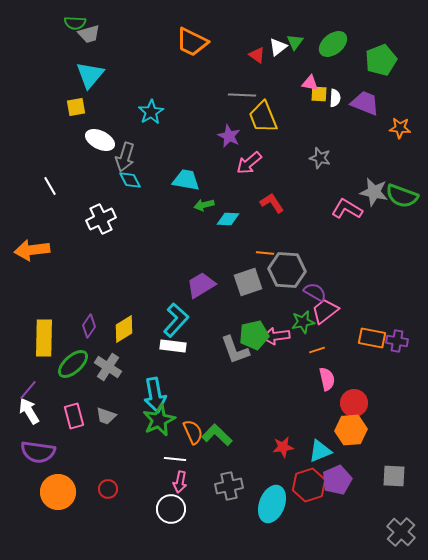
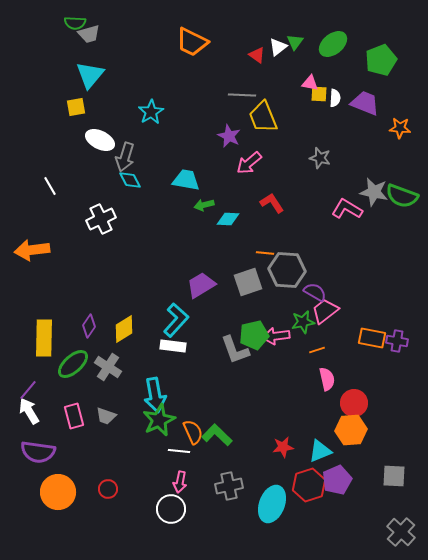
white line at (175, 459): moved 4 px right, 8 px up
